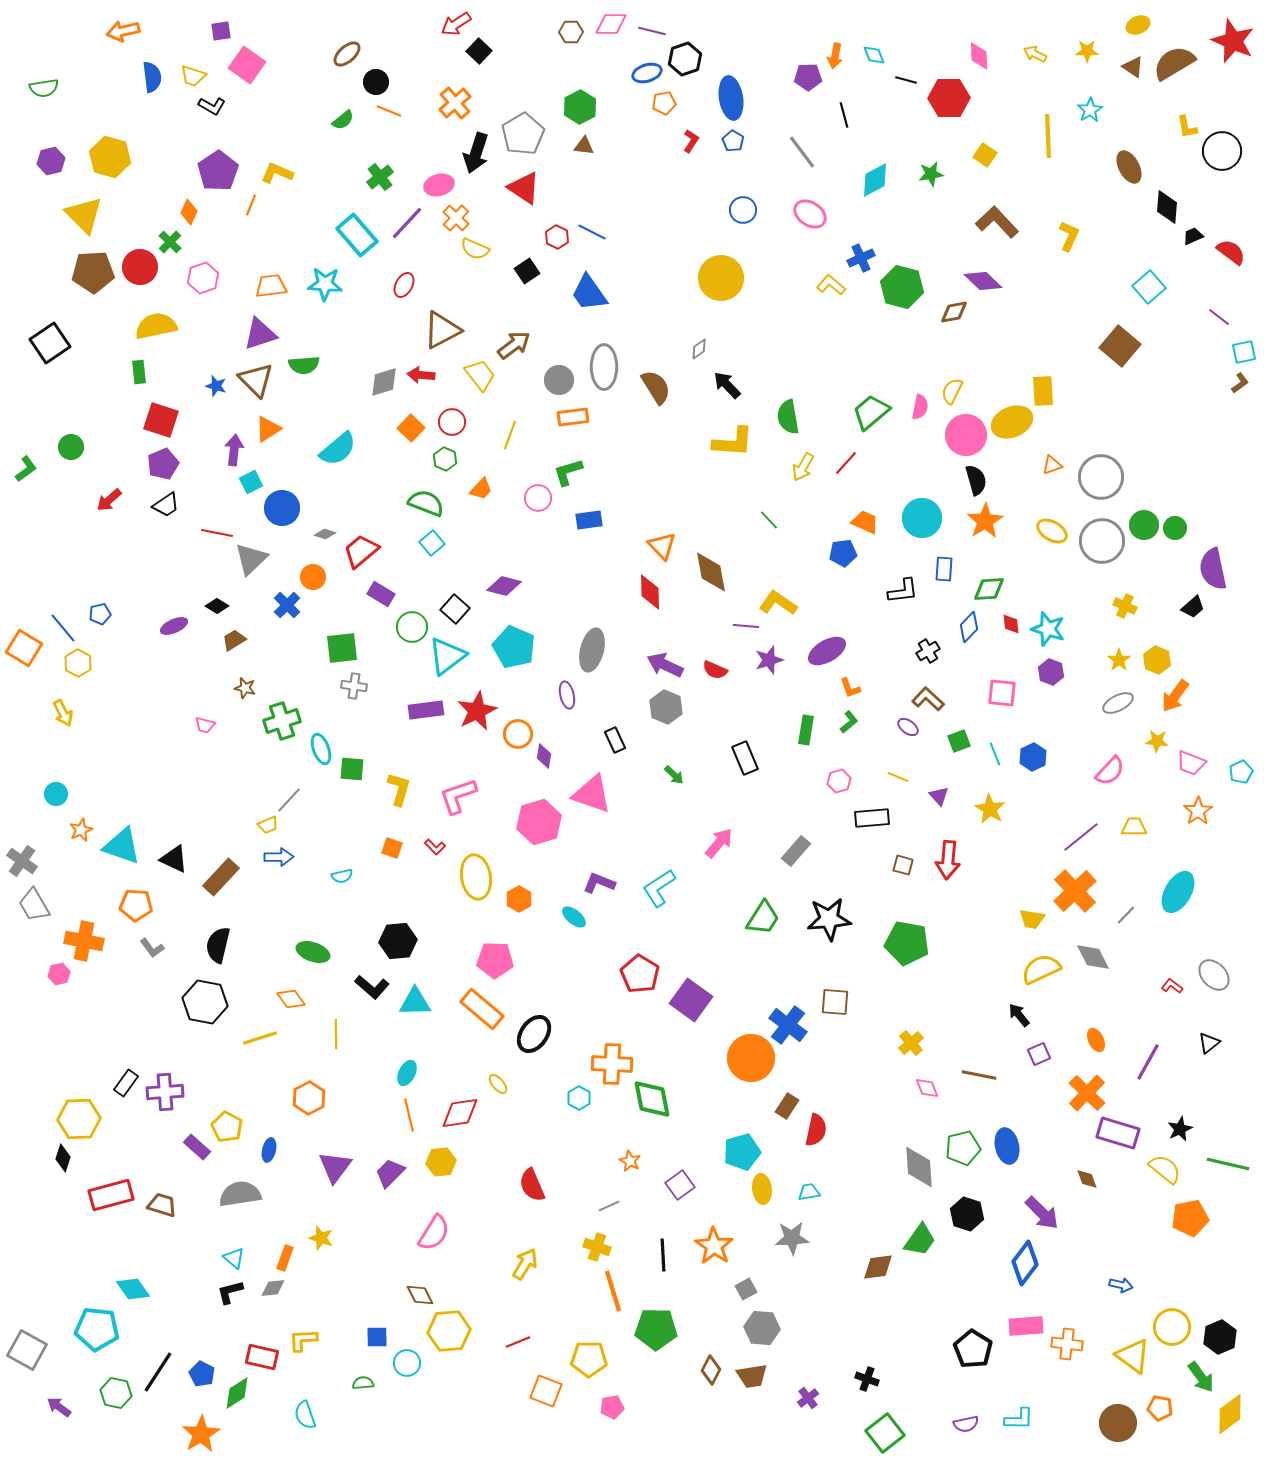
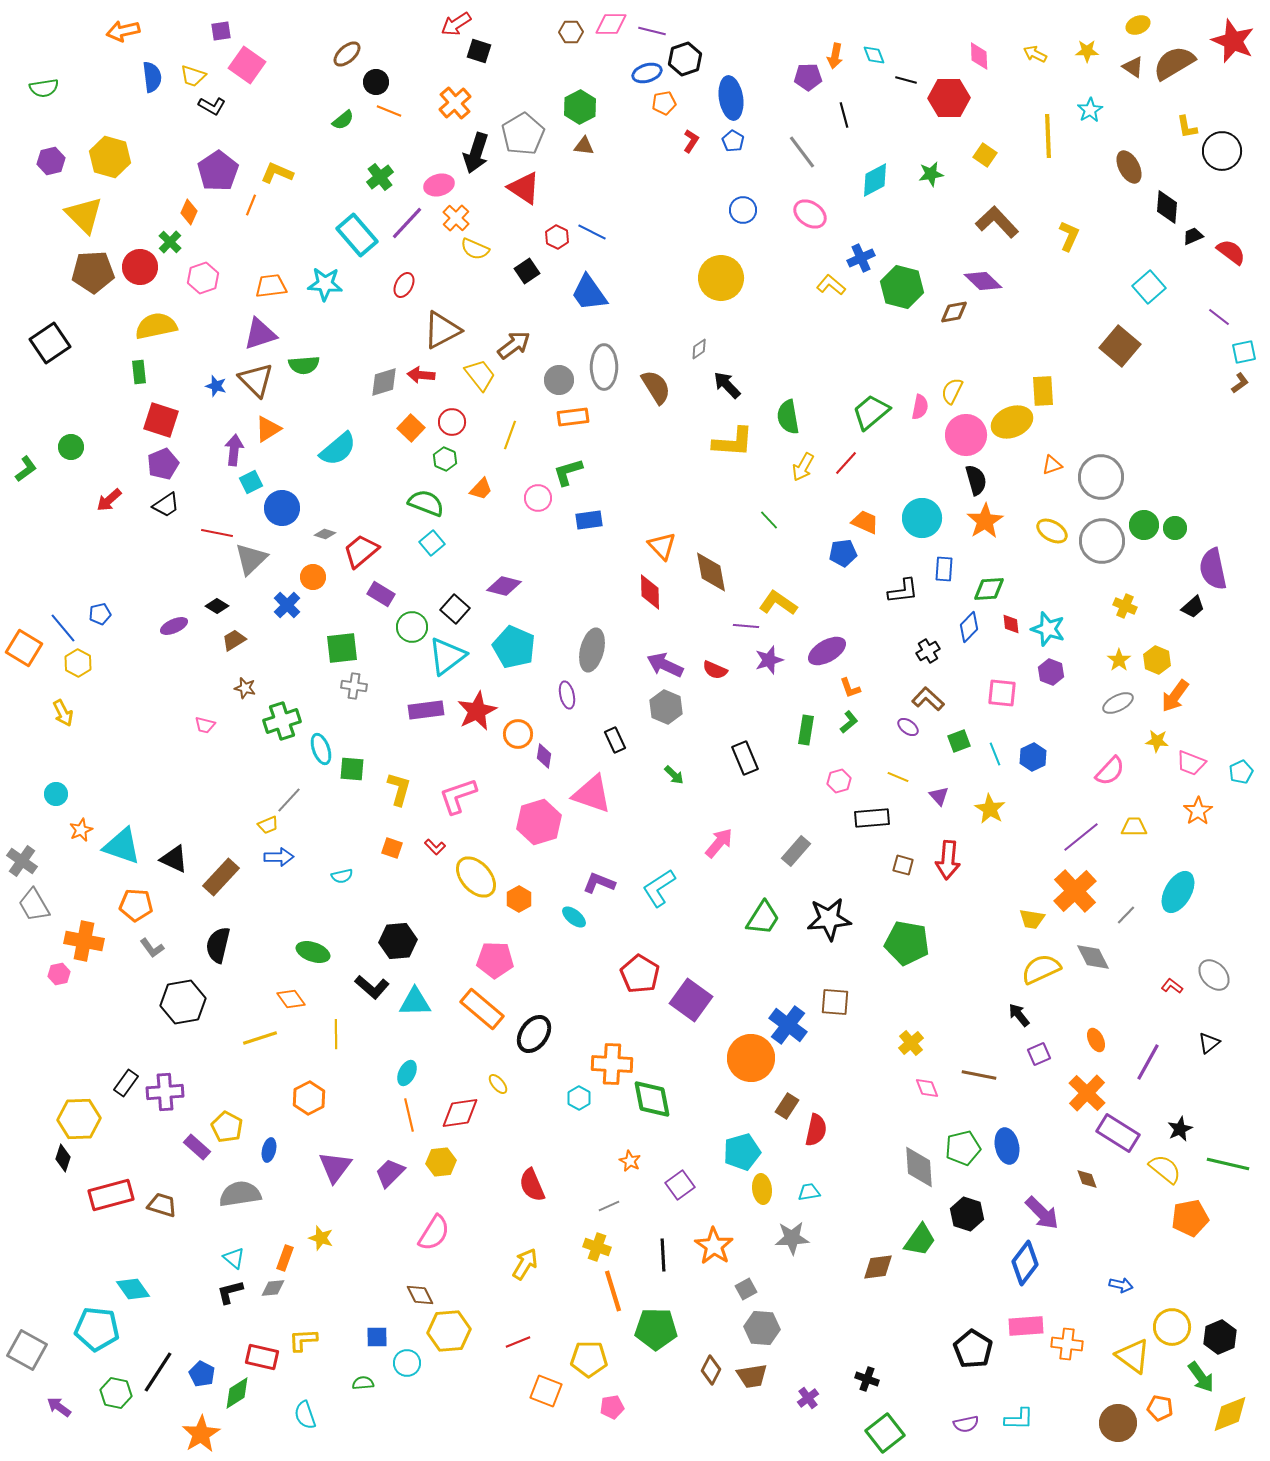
black square at (479, 51): rotated 25 degrees counterclockwise
yellow ellipse at (476, 877): rotated 33 degrees counterclockwise
black hexagon at (205, 1002): moved 22 px left; rotated 21 degrees counterclockwise
purple rectangle at (1118, 1133): rotated 15 degrees clockwise
yellow diamond at (1230, 1414): rotated 15 degrees clockwise
